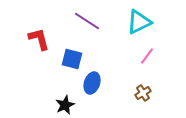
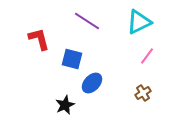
blue ellipse: rotated 25 degrees clockwise
